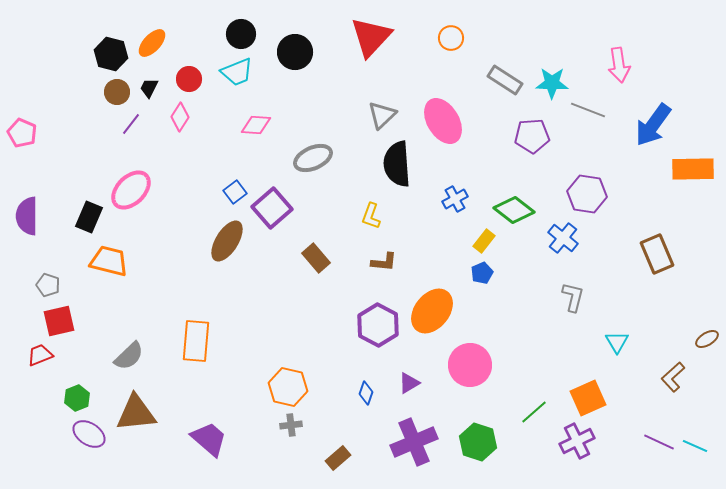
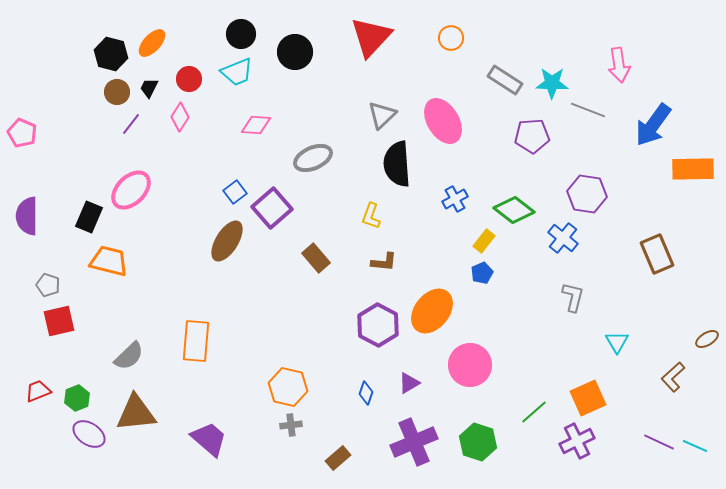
red trapezoid at (40, 355): moved 2 px left, 36 px down
